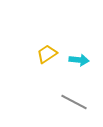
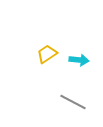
gray line: moved 1 px left
